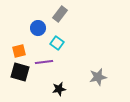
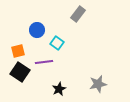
gray rectangle: moved 18 px right
blue circle: moved 1 px left, 2 px down
orange square: moved 1 px left
black square: rotated 18 degrees clockwise
gray star: moved 7 px down
black star: rotated 16 degrees counterclockwise
